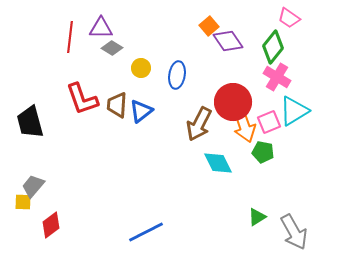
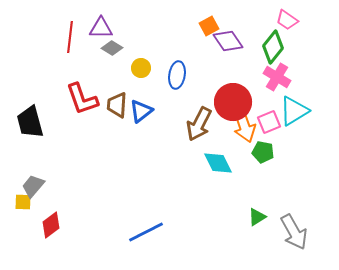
pink trapezoid: moved 2 px left, 2 px down
orange square: rotated 12 degrees clockwise
